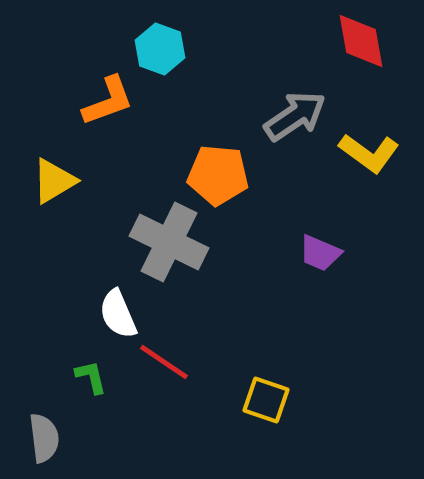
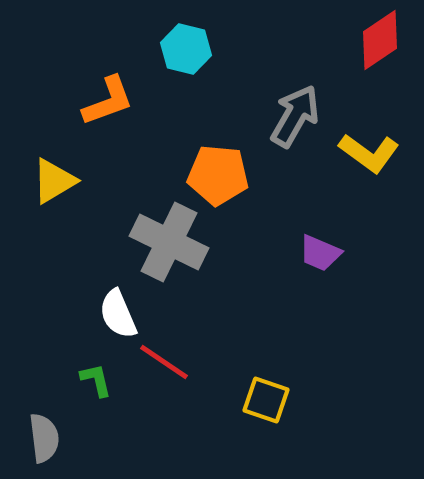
red diamond: moved 19 px right, 1 px up; rotated 66 degrees clockwise
cyan hexagon: moved 26 px right; rotated 6 degrees counterclockwise
gray arrow: rotated 26 degrees counterclockwise
green L-shape: moved 5 px right, 3 px down
